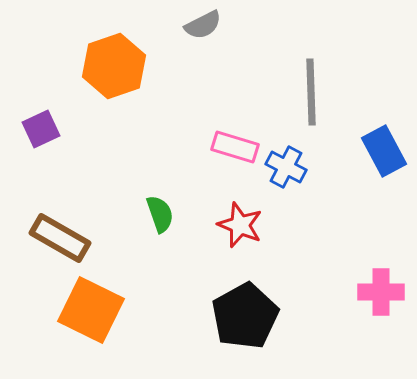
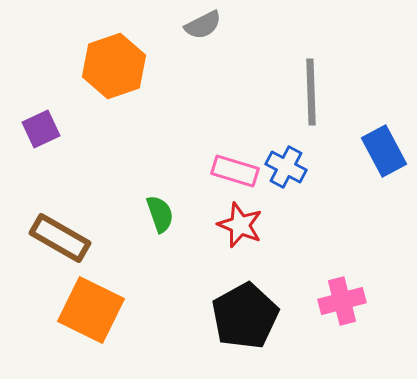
pink rectangle: moved 24 px down
pink cross: moved 39 px left, 9 px down; rotated 15 degrees counterclockwise
